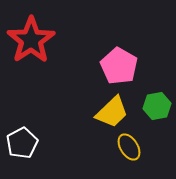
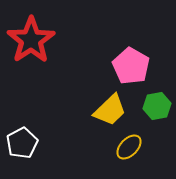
pink pentagon: moved 12 px right
yellow trapezoid: moved 2 px left, 2 px up
yellow ellipse: rotated 76 degrees clockwise
